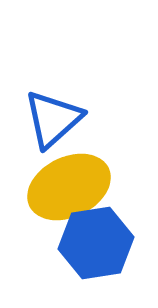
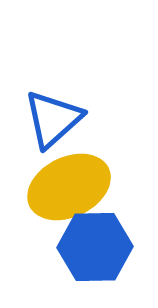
blue hexagon: moved 1 px left, 4 px down; rotated 8 degrees clockwise
